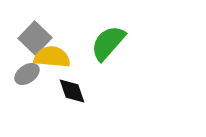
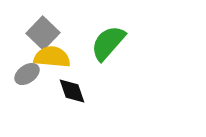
gray square: moved 8 px right, 5 px up
